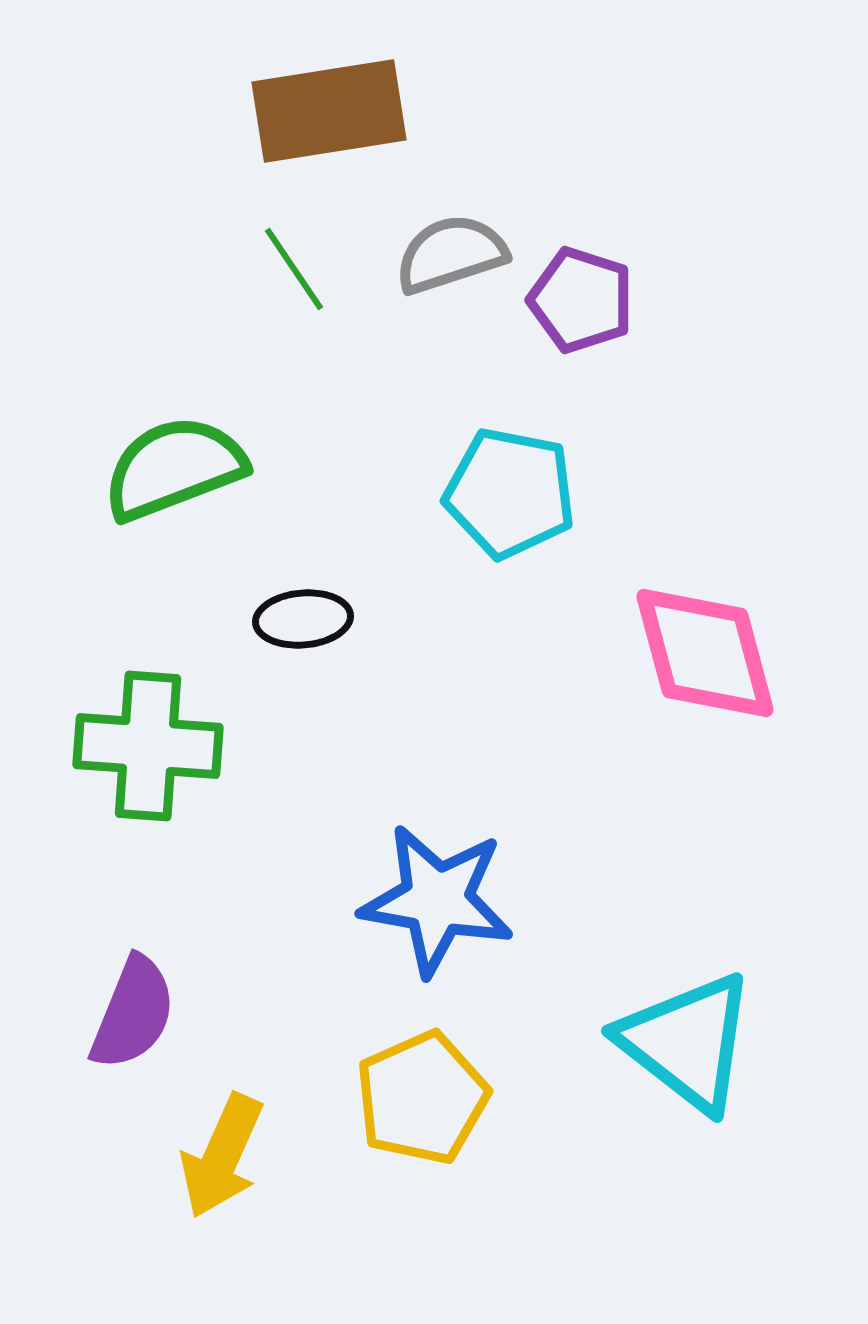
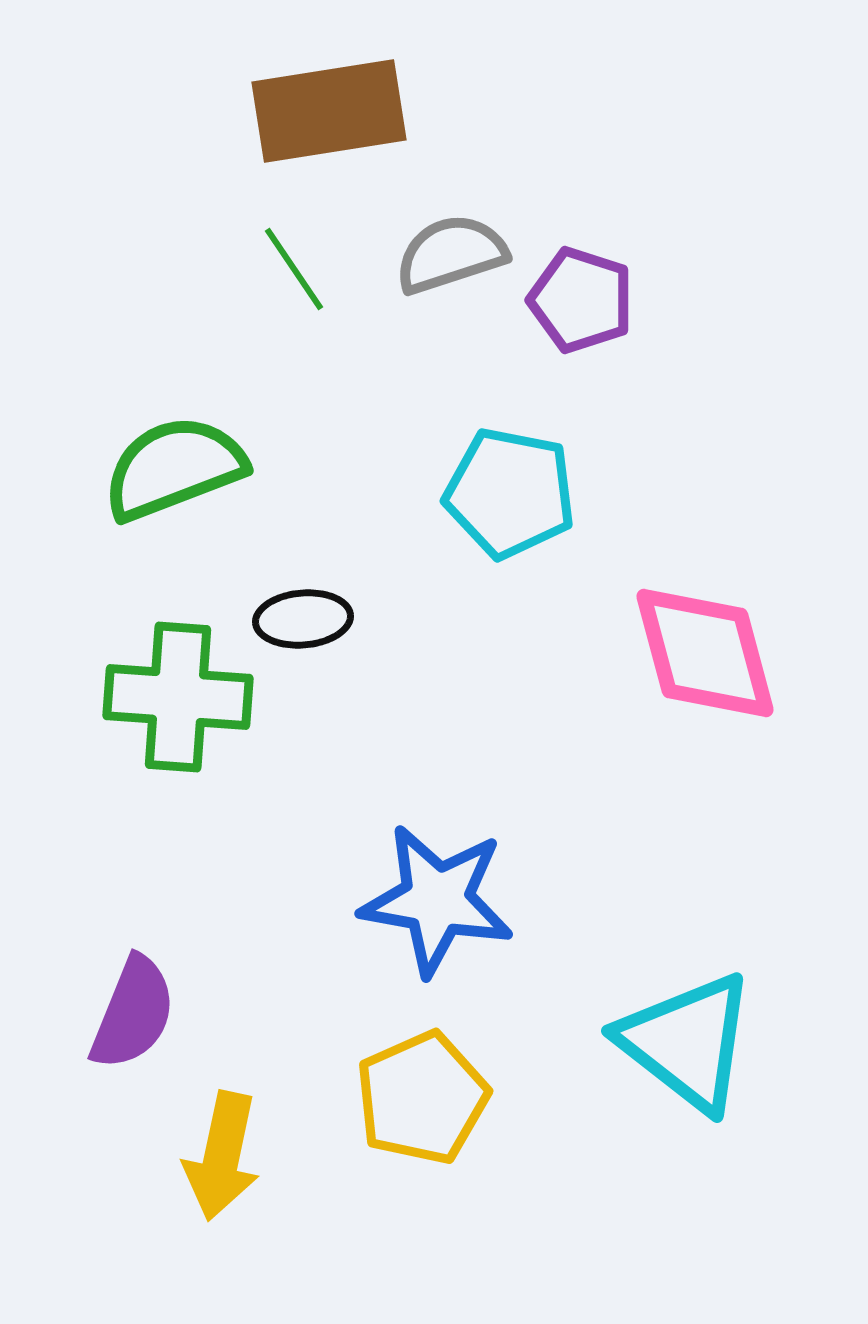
green cross: moved 30 px right, 49 px up
yellow arrow: rotated 12 degrees counterclockwise
